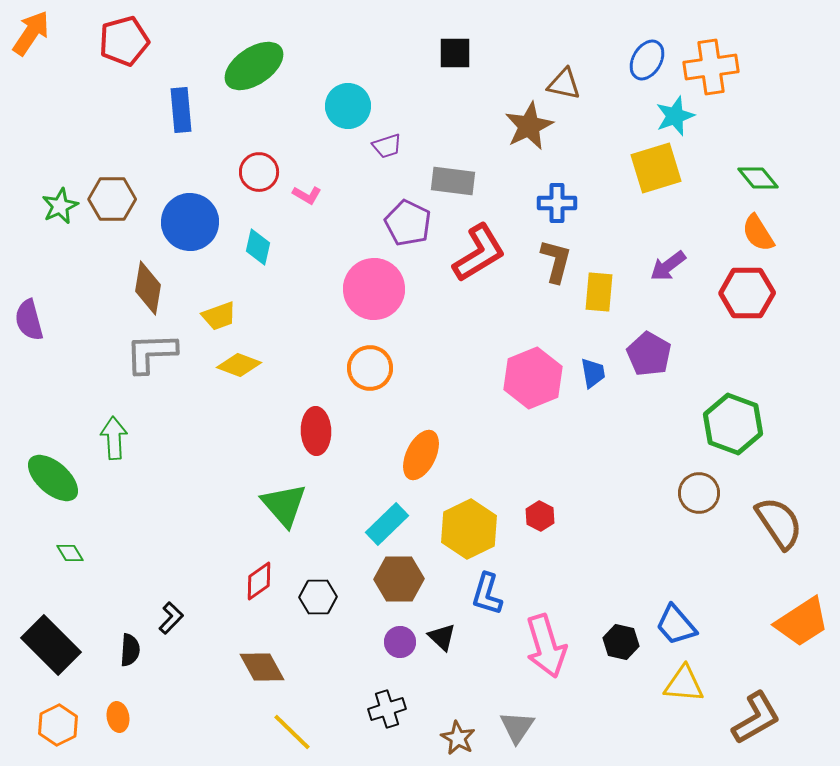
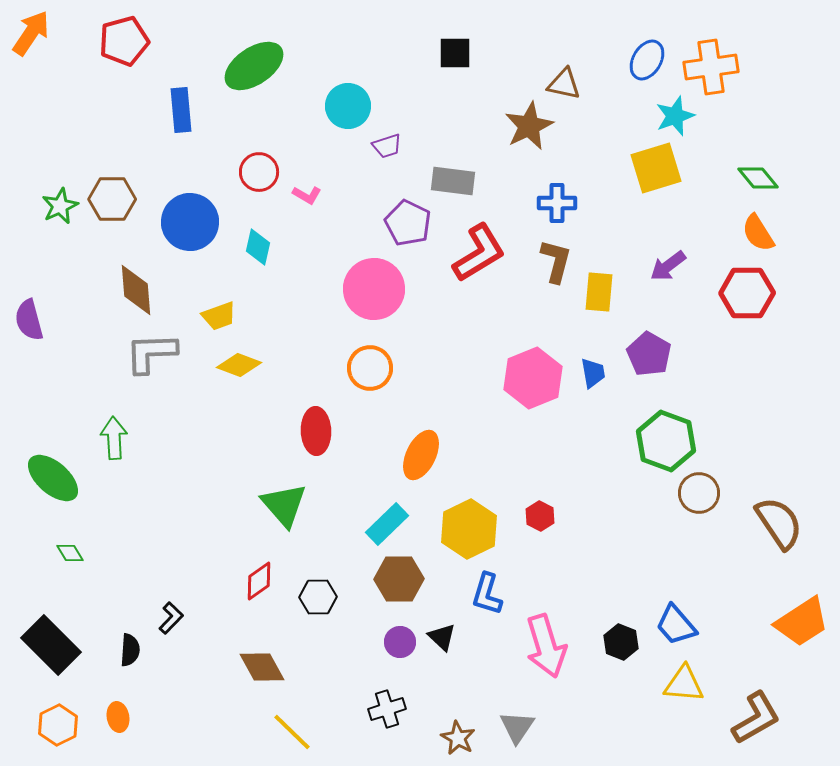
brown diamond at (148, 288): moved 12 px left, 2 px down; rotated 14 degrees counterclockwise
green hexagon at (733, 424): moved 67 px left, 17 px down
black hexagon at (621, 642): rotated 8 degrees clockwise
